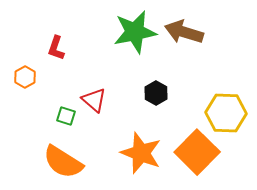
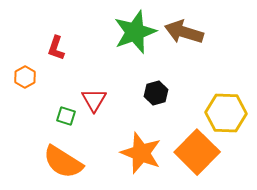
green star: rotated 9 degrees counterclockwise
black hexagon: rotated 15 degrees clockwise
red triangle: rotated 20 degrees clockwise
